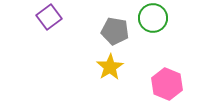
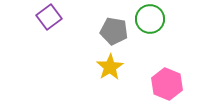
green circle: moved 3 px left, 1 px down
gray pentagon: moved 1 px left
